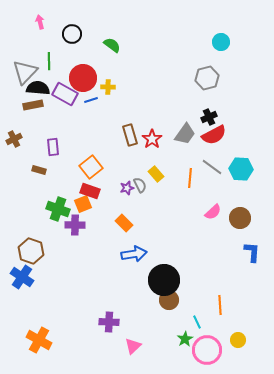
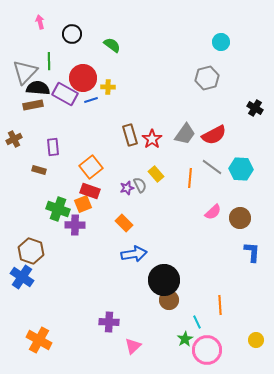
black cross at (209, 117): moved 46 px right, 9 px up; rotated 35 degrees counterclockwise
yellow circle at (238, 340): moved 18 px right
